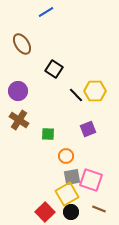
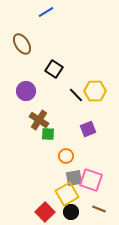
purple circle: moved 8 px right
brown cross: moved 20 px right
gray square: moved 2 px right, 1 px down
